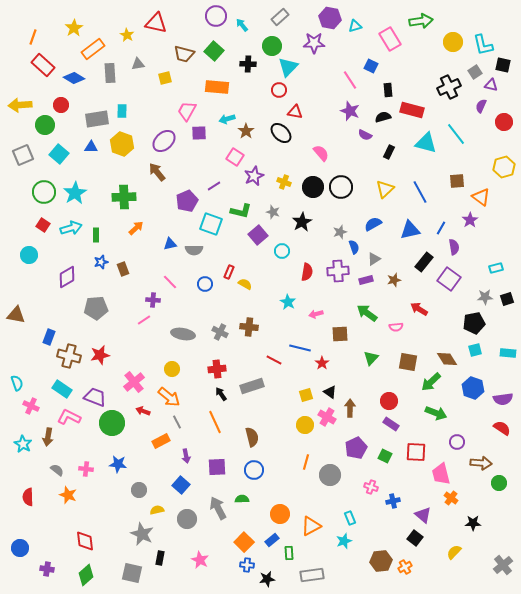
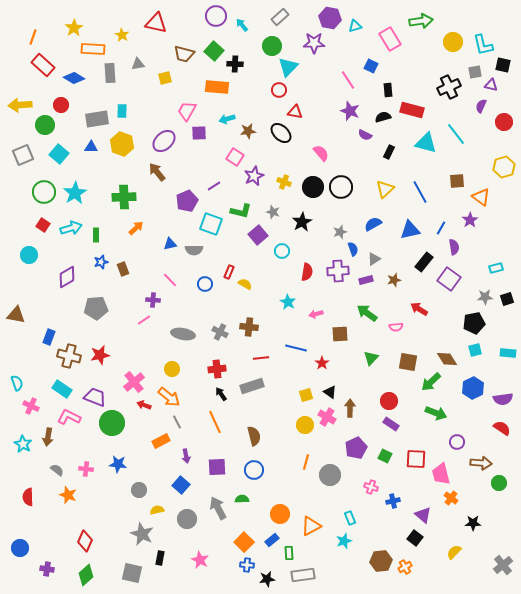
yellow star at (127, 35): moved 5 px left
orange rectangle at (93, 49): rotated 40 degrees clockwise
black cross at (248, 64): moved 13 px left
gray square at (475, 72): rotated 24 degrees clockwise
pink line at (350, 80): moved 2 px left
brown star at (246, 131): moved 2 px right; rotated 28 degrees clockwise
blue semicircle at (354, 247): moved 1 px left, 2 px down
pink line at (170, 282): moved 2 px up
blue line at (300, 348): moved 4 px left
red line at (274, 360): moved 13 px left, 2 px up; rotated 35 degrees counterclockwise
blue hexagon at (473, 388): rotated 15 degrees clockwise
red arrow at (143, 411): moved 1 px right, 6 px up
brown semicircle at (252, 437): moved 2 px right, 1 px up
red square at (416, 452): moved 7 px down
red diamond at (85, 541): rotated 30 degrees clockwise
gray rectangle at (312, 575): moved 9 px left
